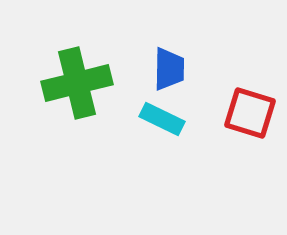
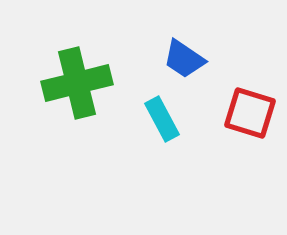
blue trapezoid: moved 15 px right, 10 px up; rotated 123 degrees clockwise
cyan rectangle: rotated 36 degrees clockwise
